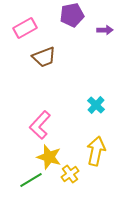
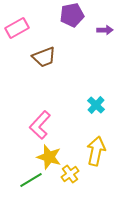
pink rectangle: moved 8 px left
